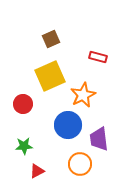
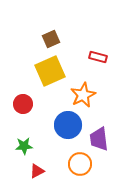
yellow square: moved 5 px up
